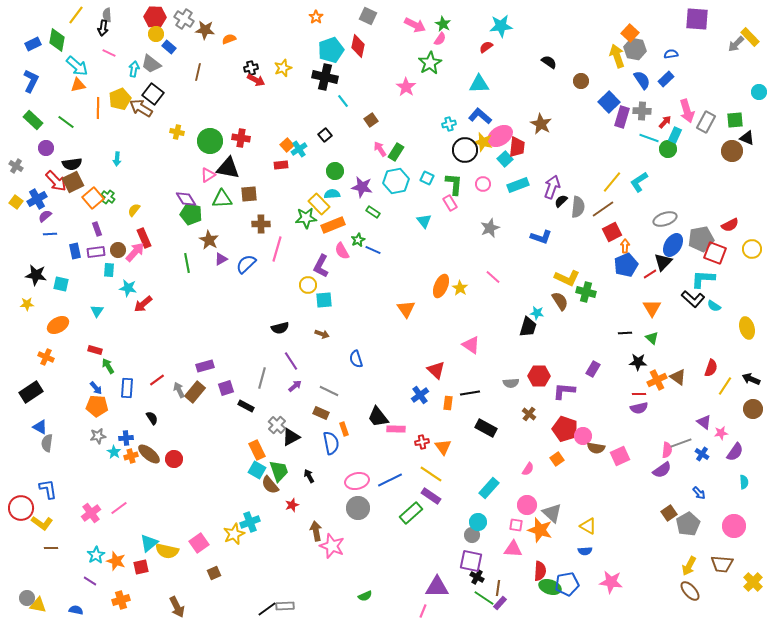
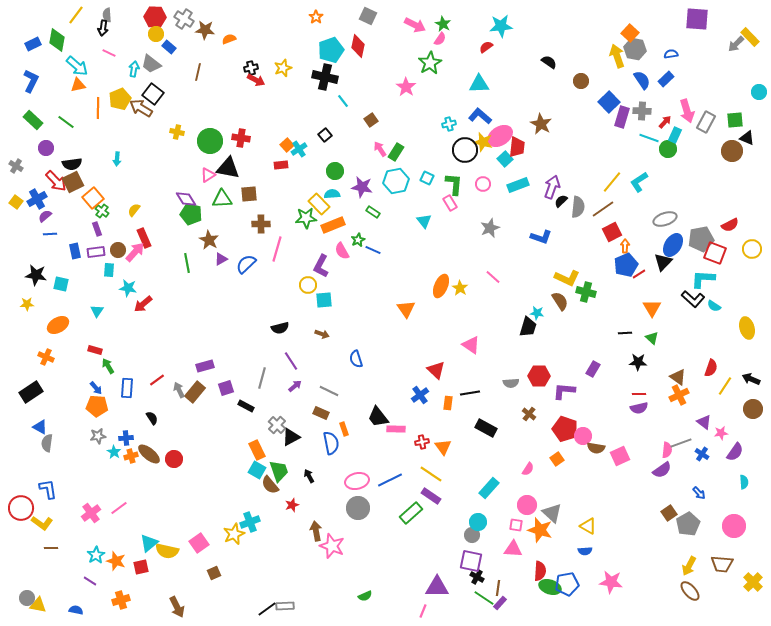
green cross at (108, 197): moved 6 px left, 14 px down
red line at (650, 274): moved 11 px left
orange cross at (657, 380): moved 22 px right, 15 px down
